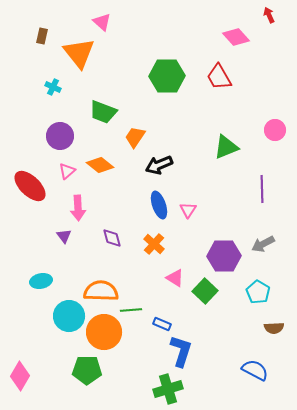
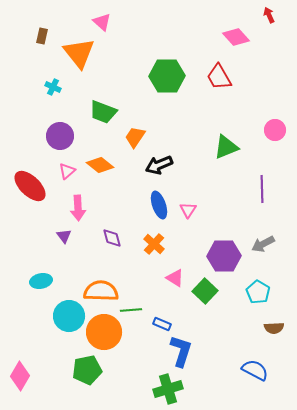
green pentagon at (87, 370): rotated 12 degrees counterclockwise
